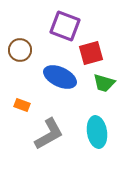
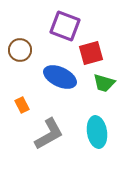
orange rectangle: rotated 42 degrees clockwise
